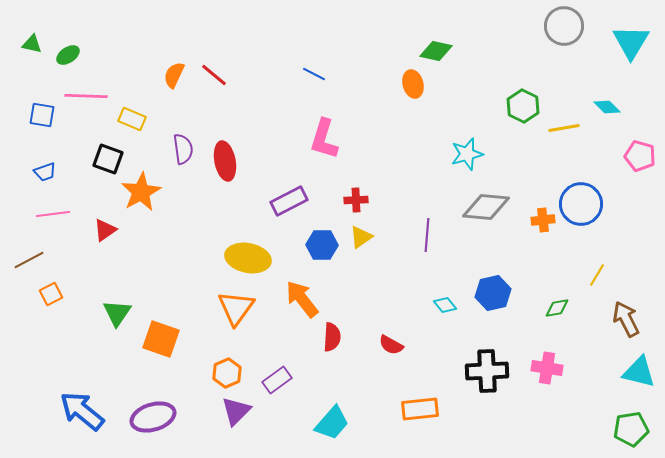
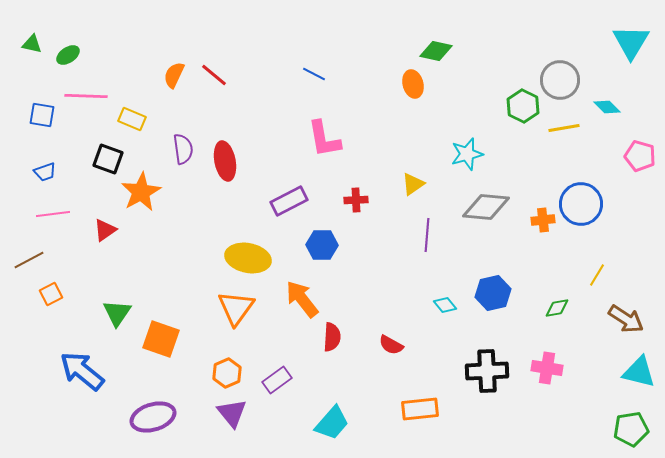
gray circle at (564, 26): moved 4 px left, 54 px down
pink L-shape at (324, 139): rotated 27 degrees counterclockwise
yellow triangle at (361, 237): moved 52 px right, 53 px up
brown arrow at (626, 319): rotated 150 degrees clockwise
blue arrow at (82, 411): moved 40 px up
purple triangle at (236, 411): moved 4 px left, 2 px down; rotated 24 degrees counterclockwise
